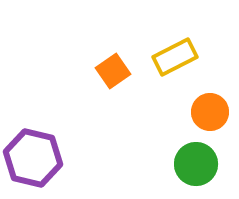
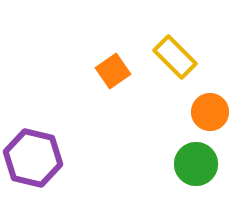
yellow rectangle: rotated 72 degrees clockwise
